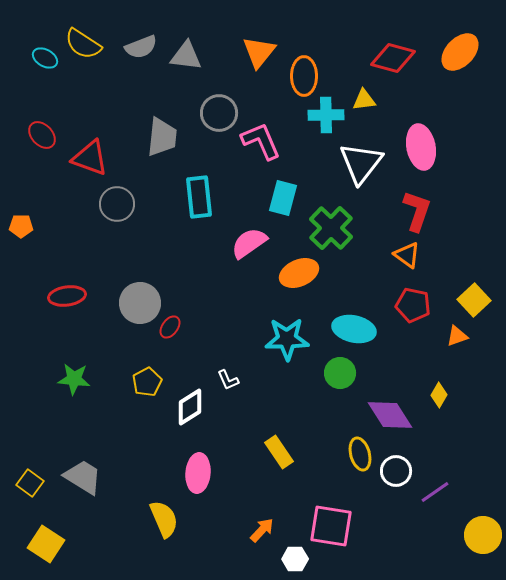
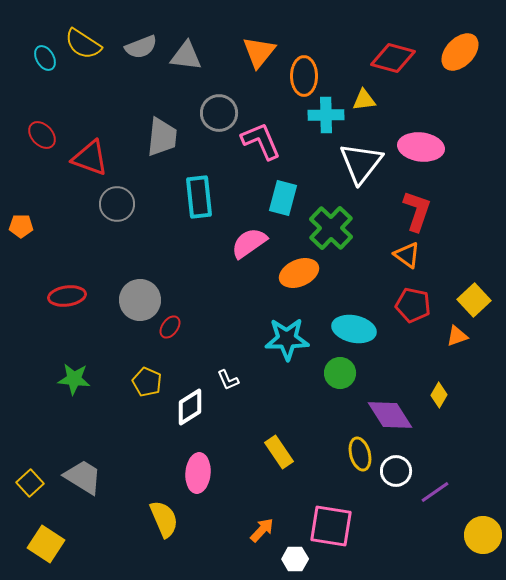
cyan ellipse at (45, 58): rotated 30 degrees clockwise
pink ellipse at (421, 147): rotated 72 degrees counterclockwise
gray circle at (140, 303): moved 3 px up
yellow pentagon at (147, 382): rotated 20 degrees counterclockwise
yellow square at (30, 483): rotated 12 degrees clockwise
